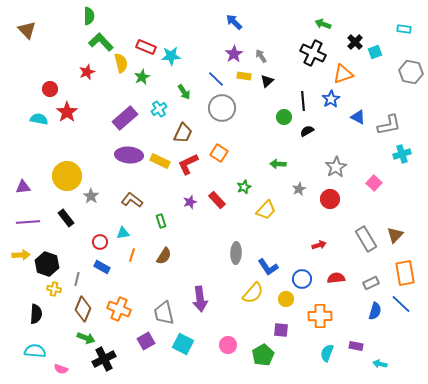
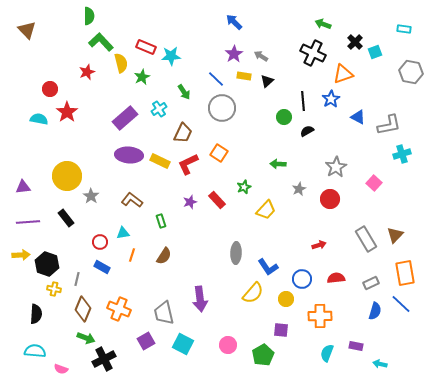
gray arrow at (261, 56): rotated 24 degrees counterclockwise
